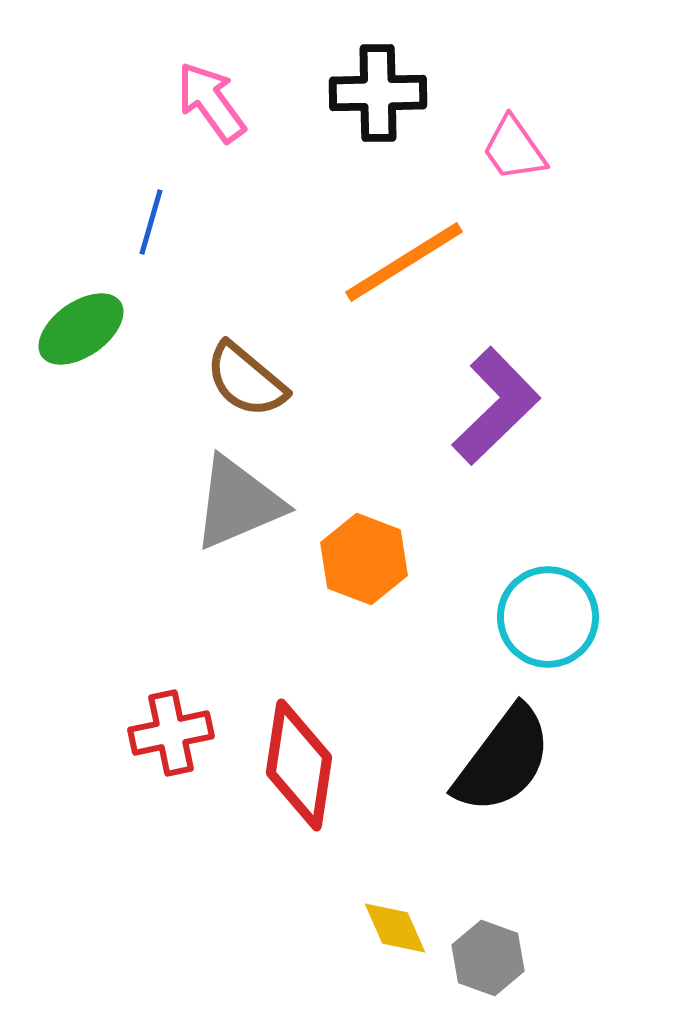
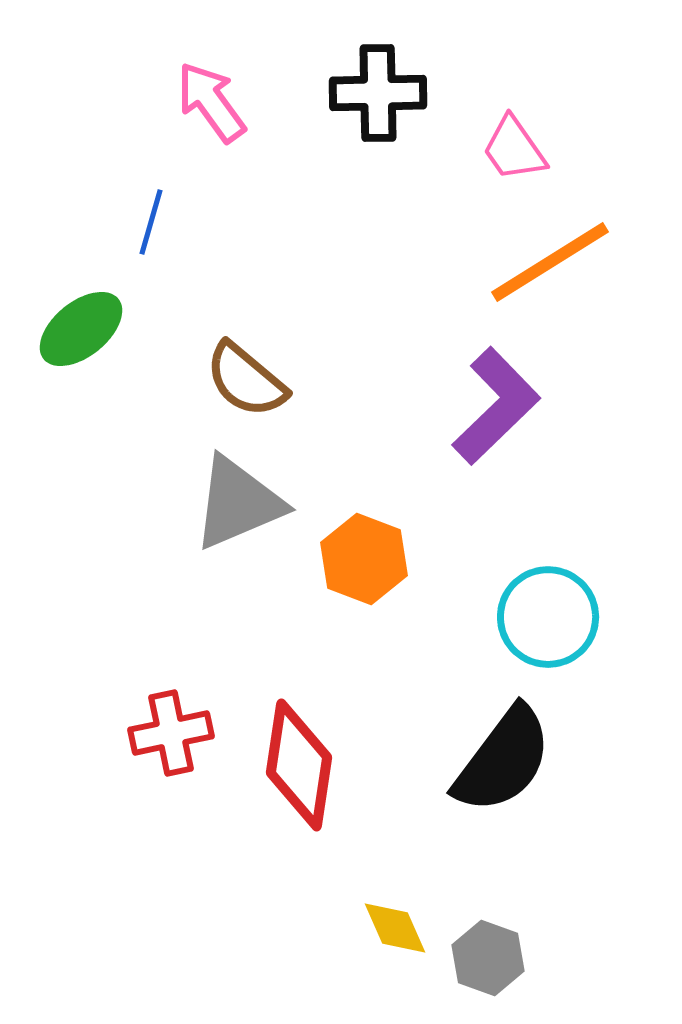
orange line: moved 146 px right
green ellipse: rotated 4 degrees counterclockwise
